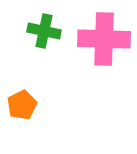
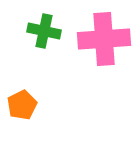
pink cross: rotated 6 degrees counterclockwise
